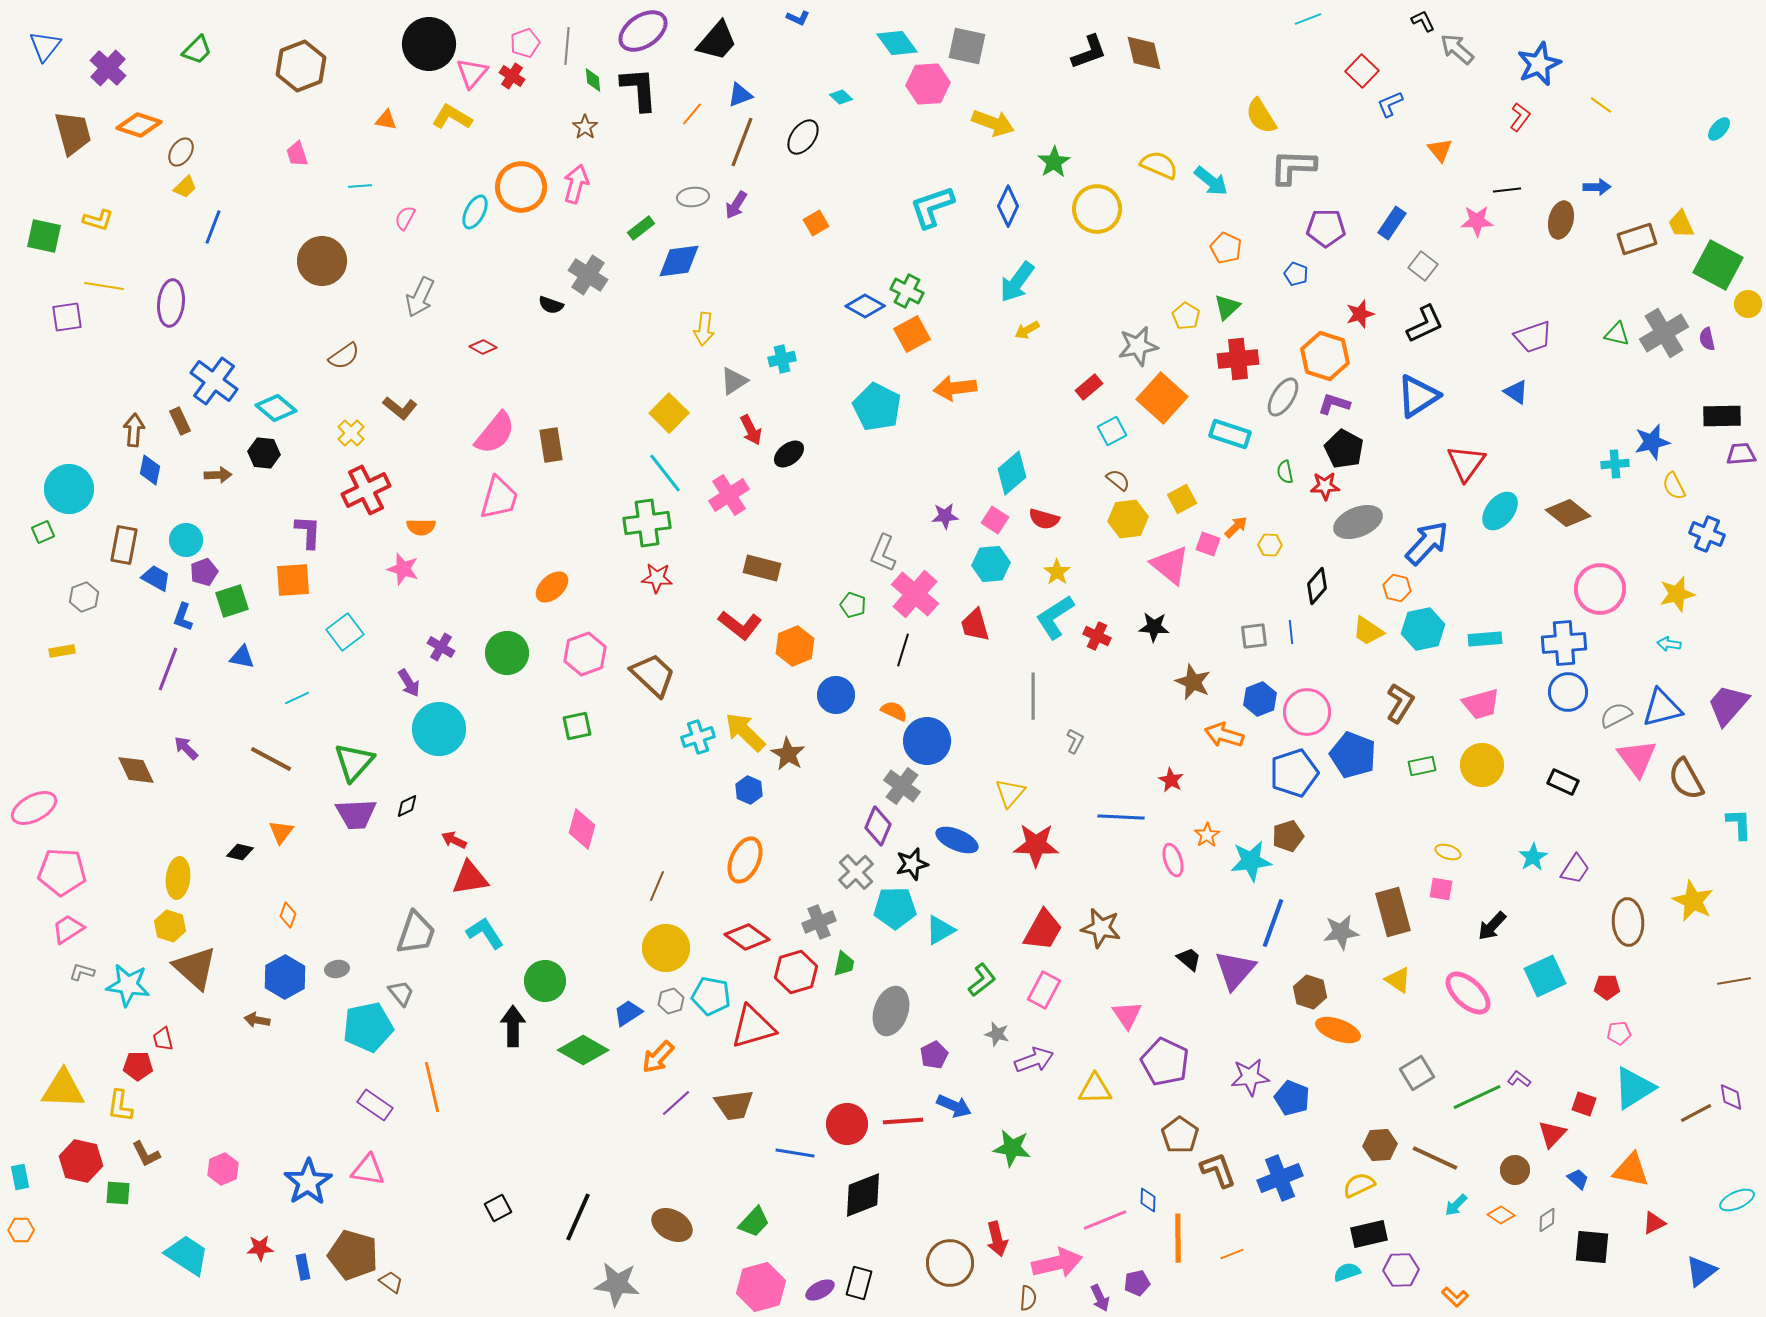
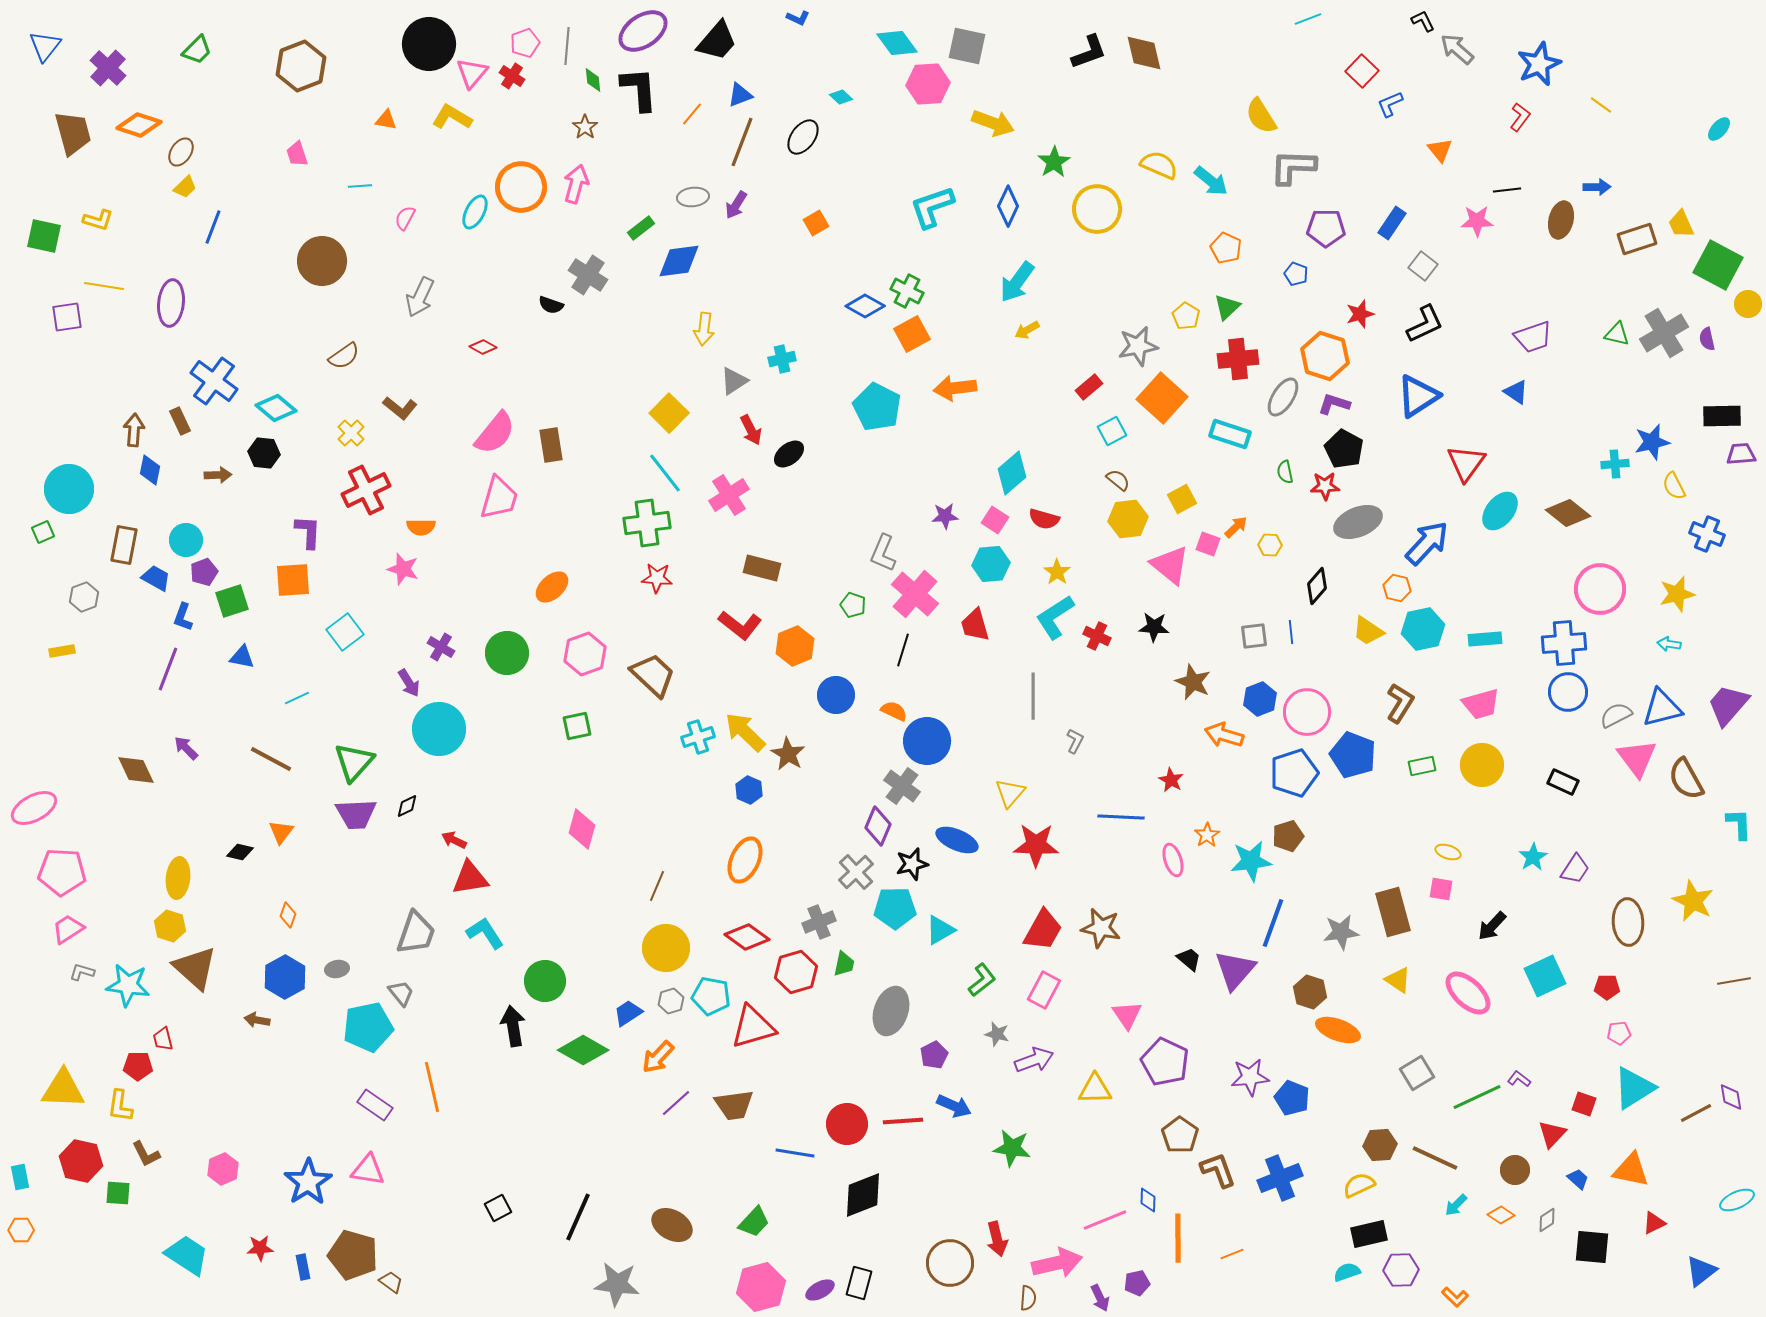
black arrow at (513, 1026): rotated 9 degrees counterclockwise
